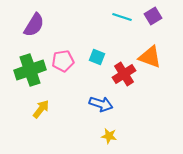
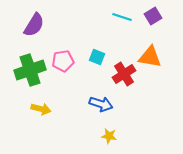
orange triangle: rotated 10 degrees counterclockwise
yellow arrow: rotated 66 degrees clockwise
